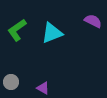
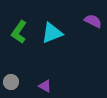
green L-shape: moved 2 px right, 2 px down; rotated 20 degrees counterclockwise
purple triangle: moved 2 px right, 2 px up
